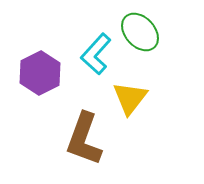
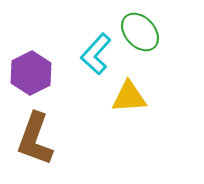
purple hexagon: moved 9 px left
yellow triangle: moved 1 px left, 1 px up; rotated 48 degrees clockwise
brown L-shape: moved 49 px left
